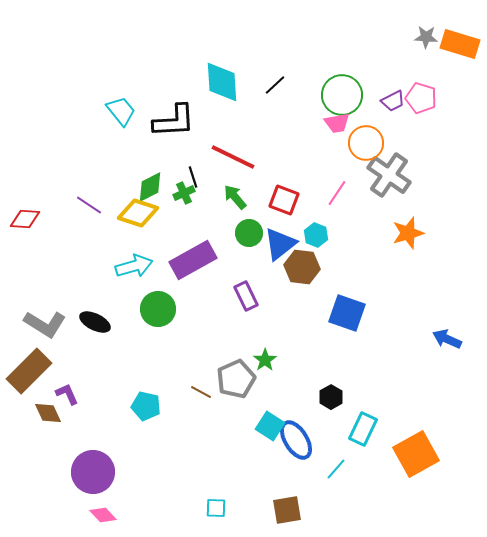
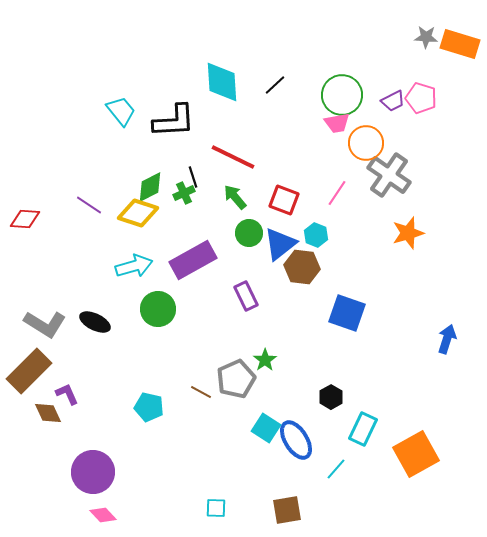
blue arrow at (447, 339): rotated 84 degrees clockwise
cyan pentagon at (146, 406): moved 3 px right, 1 px down
cyan square at (270, 426): moved 4 px left, 2 px down
